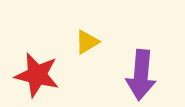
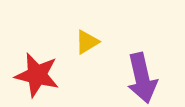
purple arrow: moved 1 px right, 3 px down; rotated 18 degrees counterclockwise
